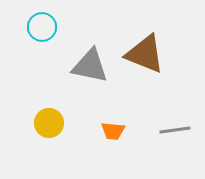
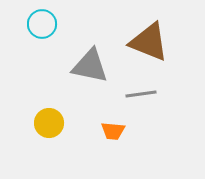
cyan circle: moved 3 px up
brown triangle: moved 4 px right, 12 px up
gray line: moved 34 px left, 36 px up
